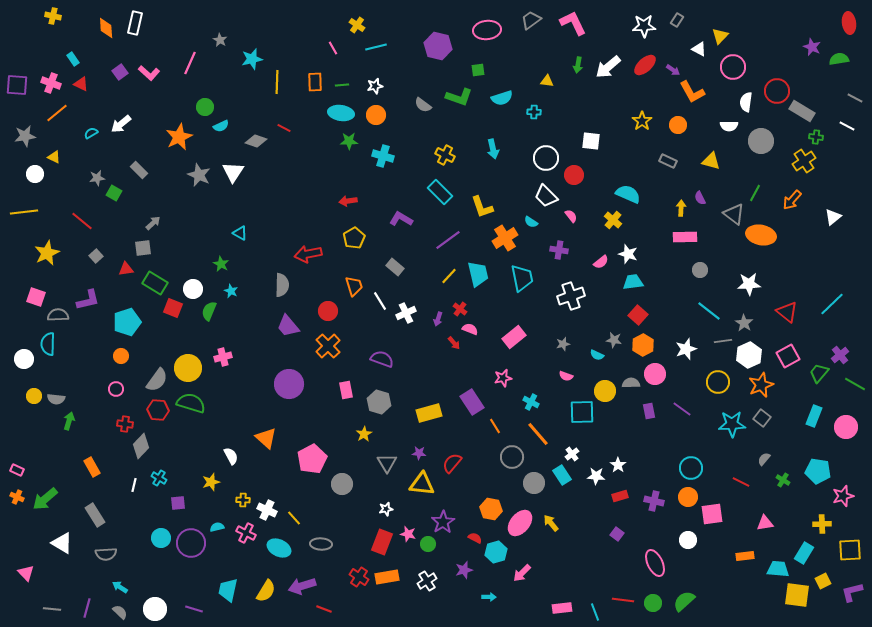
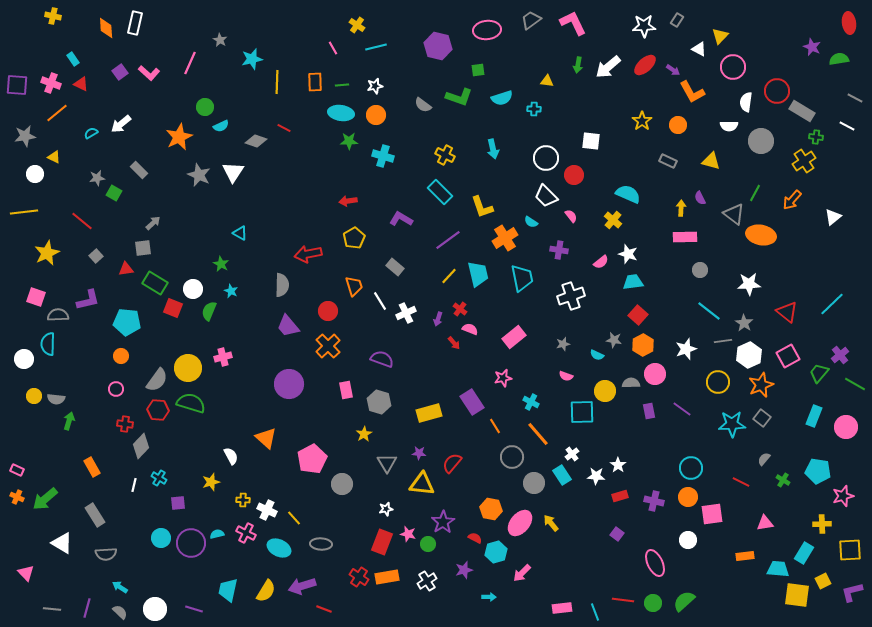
cyan cross at (534, 112): moved 3 px up
cyan pentagon at (127, 322): rotated 24 degrees clockwise
cyan semicircle at (217, 527): moved 7 px down
